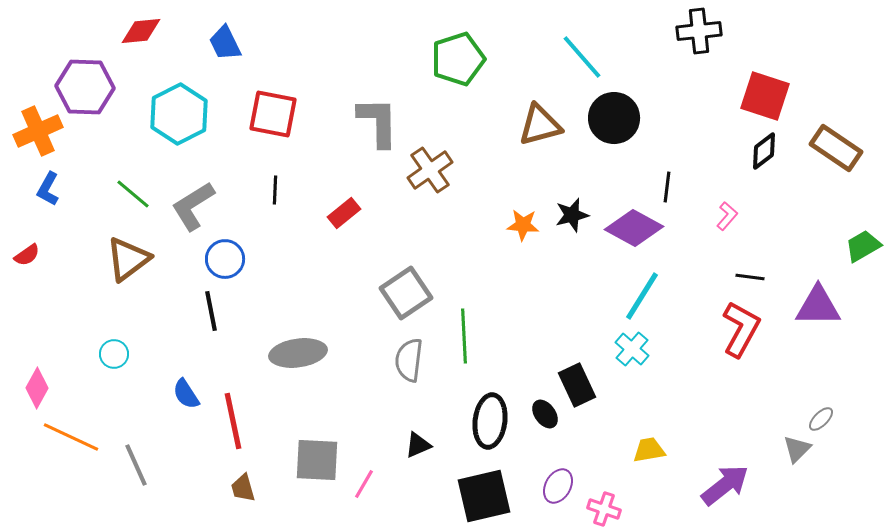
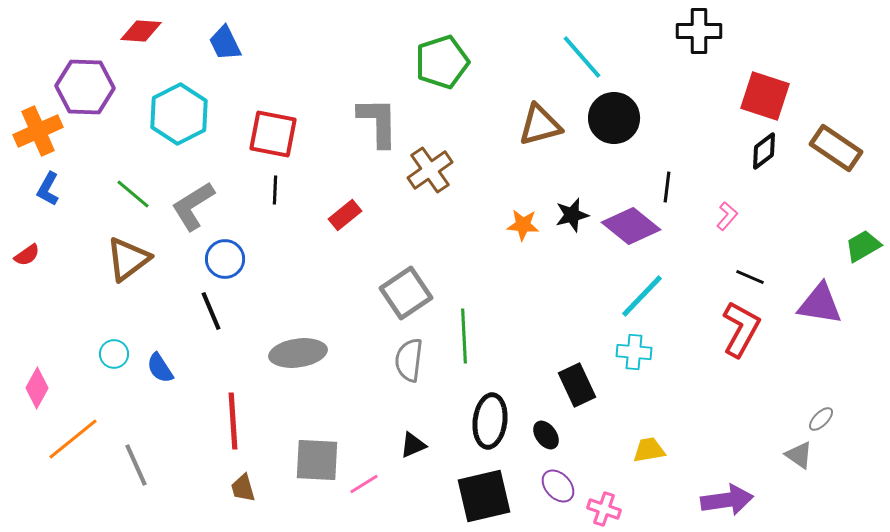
red diamond at (141, 31): rotated 9 degrees clockwise
black cross at (699, 31): rotated 6 degrees clockwise
green pentagon at (458, 59): moved 16 px left, 3 px down
red square at (273, 114): moved 20 px down
red rectangle at (344, 213): moved 1 px right, 2 px down
purple diamond at (634, 228): moved 3 px left, 2 px up; rotated 10 degrees clockwise
black line at (750, 277): rotated 16 degrees clockwise
cyan line at (642, 296): rotated 12 degrees clockwise
purple triangle at (818, 306): moved 2 px right, 2 px up; rotated 9 degrees clockwise
black line at (211, 311): rotated 12 degrees counterclockwise
cyan cross at (632, 349): moved 2 px right, 3 px down; rotated 36 degrees counterclockwise
blue semicircle at (186, 394): moved 26 px left, 26 px up
black ellipse at (545, 414): moved 1 px right, 21 px down
red line at (233, 421): rotated 8 degrees clockwise
orange line at (71, 437): moved 2 px right, 2 px down; rotated 64 degrees counterclockwise
black triangle at (418, 445): moved 5 px left
gray triangle at (797, 449): moved 2 px right, 6 px down; rotated 40 degrees counterclockwise
pink line at (364, 484): rotated 28 degrees clockwise
purple arrow at (725, 485): moved 2 px right, 15 px down; rotated 30 degrees clockwise
purple ellipse at (558, 486): rotated 72 degrees counterclockwise
